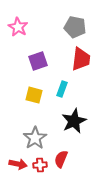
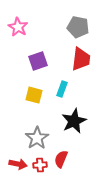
gray pentagon: moved 3 px right
gray star: moved 2 px right
